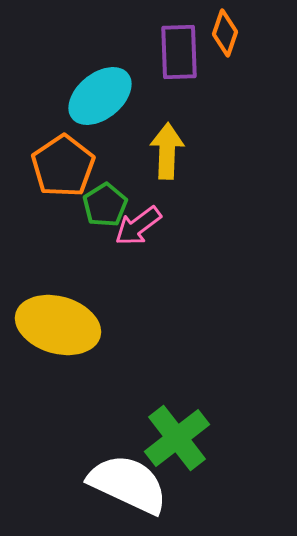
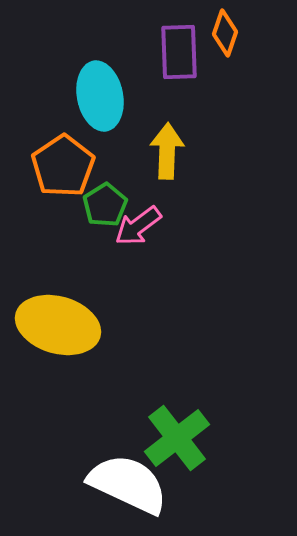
cyan ellipse: rotated 62 degrees counterclockwise
